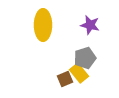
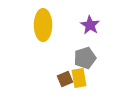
purple star: rotated 18 degrees clockwise
yellow rectangle: moved 5 px down; rotated 30 degrees clockwise
